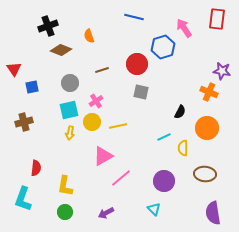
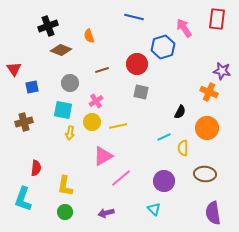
cyan square: moved 6 px left; rotated 24 degrees clockwise
purple arrow: rotated 14 degrees clockwise
